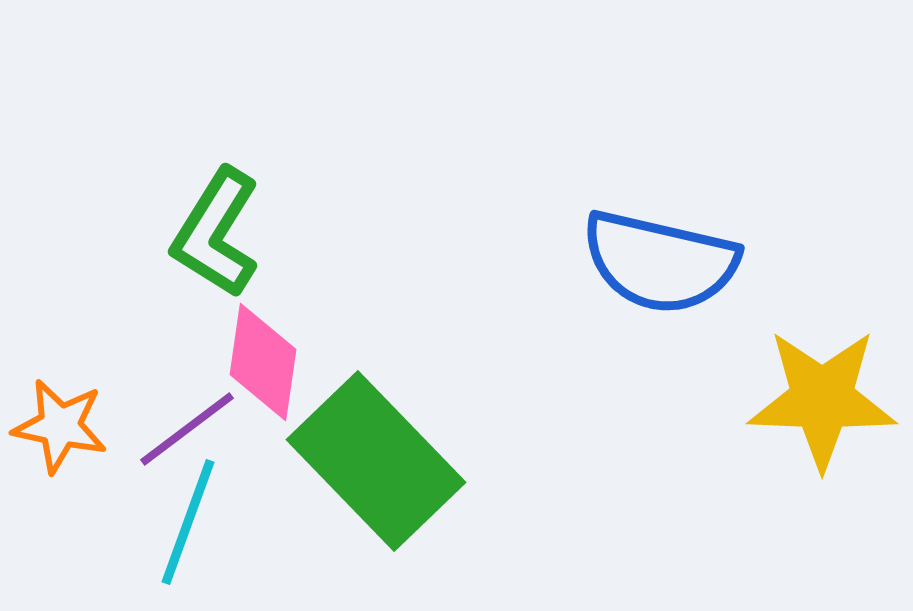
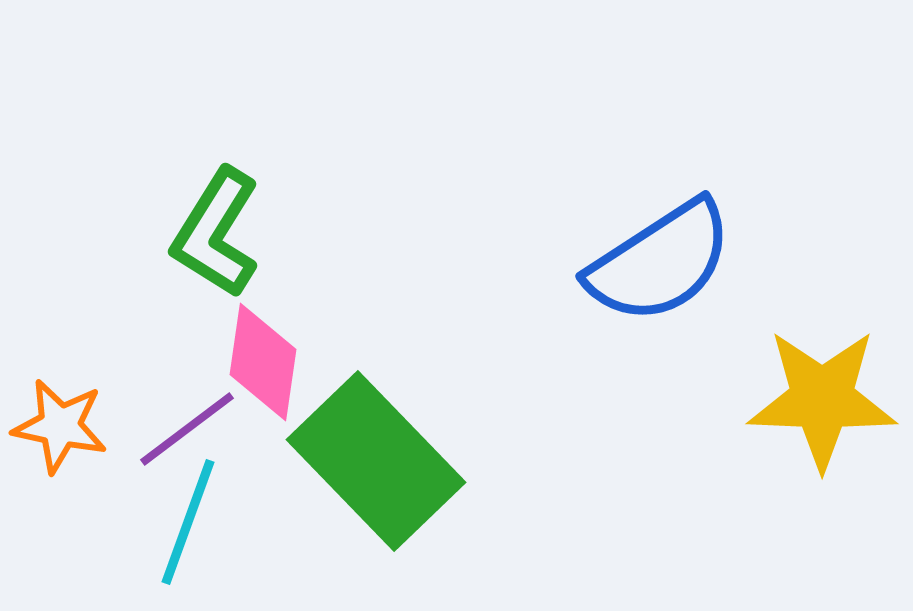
blue semicircle: rotated 46 degrees counterclockwise
